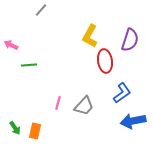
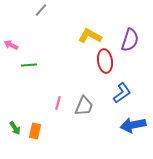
yellow L-shape: rotated 90 degrees clockwise
gray trapezoid: rotated 20 degrees counterclockwise
blue arrow: moved 4 px down
